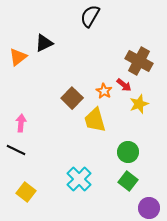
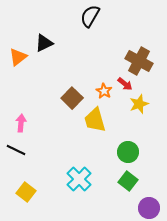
red arrow: moved 1 px right, 1 px up
